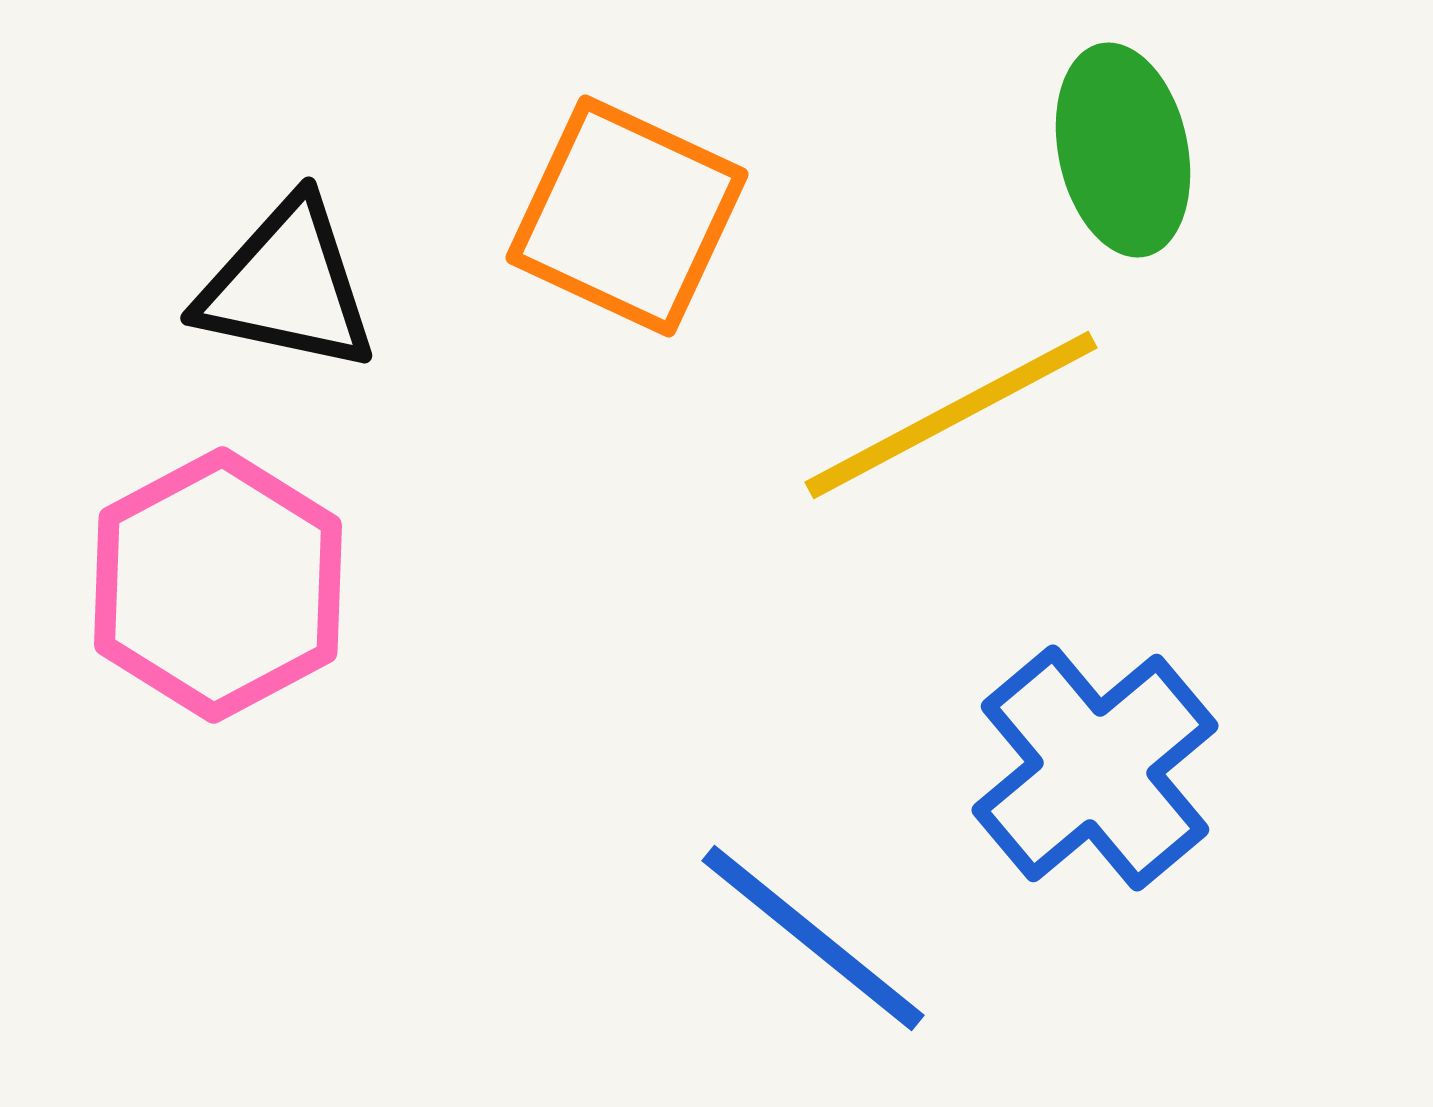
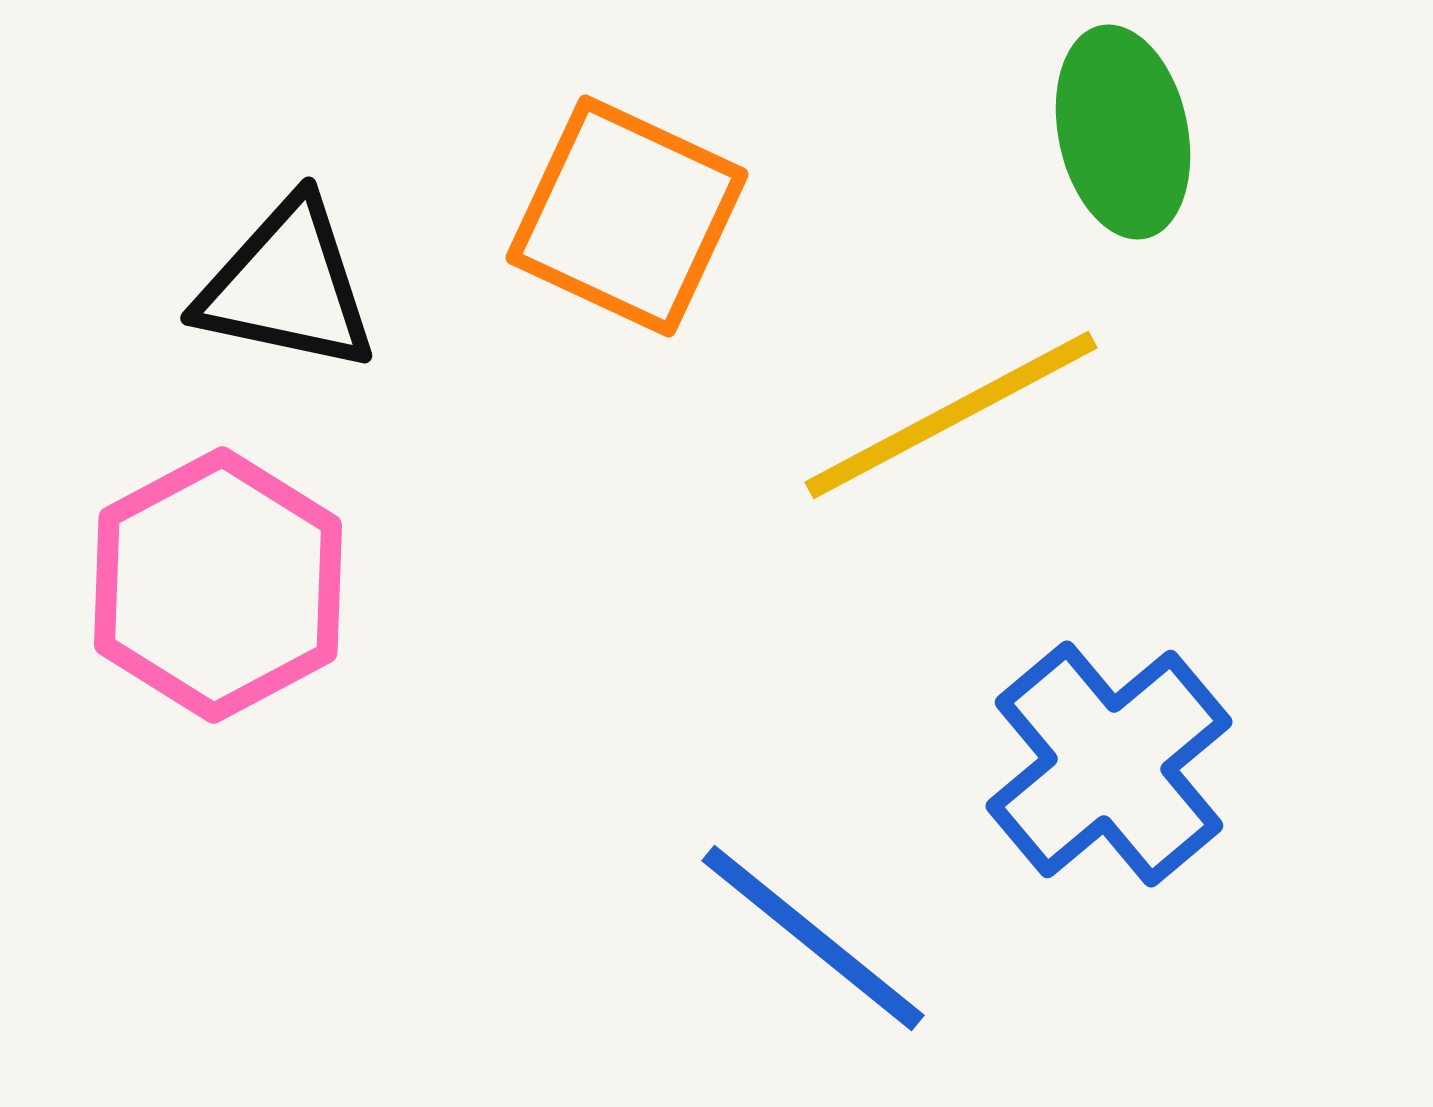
green ellipse: moved 18 px up
blue cross: moved 14 px right, 4 px up
